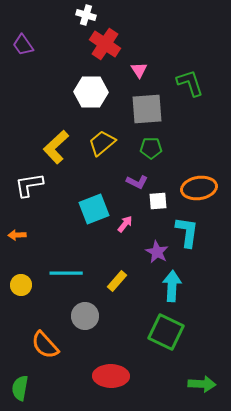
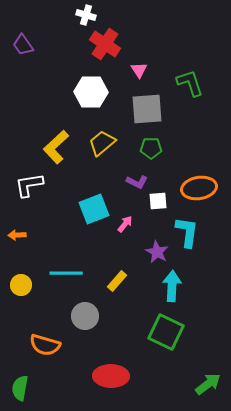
orange semicircle: rotated 32 degrees counterclockwise
green arrow: moved 6 px right; rotated 40 degrees counterclockwise
